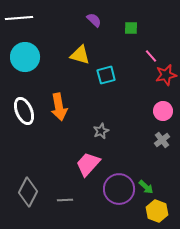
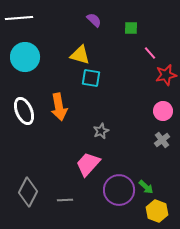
pink line: moved 1 px left, 3 px up
cyan square: moved 15 px left, 3 px down; rotated 24 degrees clockwise
purple circle: moved 1 px down
